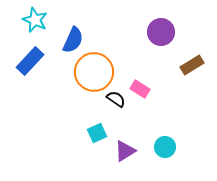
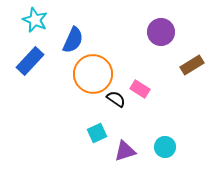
orange circle: moved 1 px left, 2 px down
purple triangle: rotated 15 degrees clockwise
